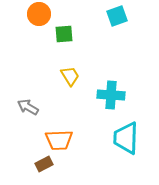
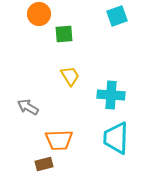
cyan trapezoid: moved 10 px left
brown rectangle: rotated 12 degrees clockwise
